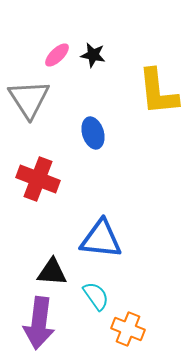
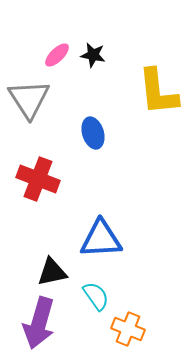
blue triangle: rotated 9 degrees counterclockwise
black triangle: rotated 16 degrees counterclockwise
purple arrow: rotated 9 degrees clockwise
